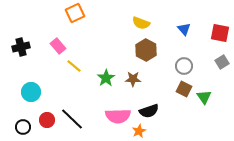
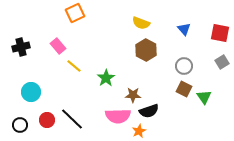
brown star: moved 16 px down
black circle: moved 3 px left, 2 px up
